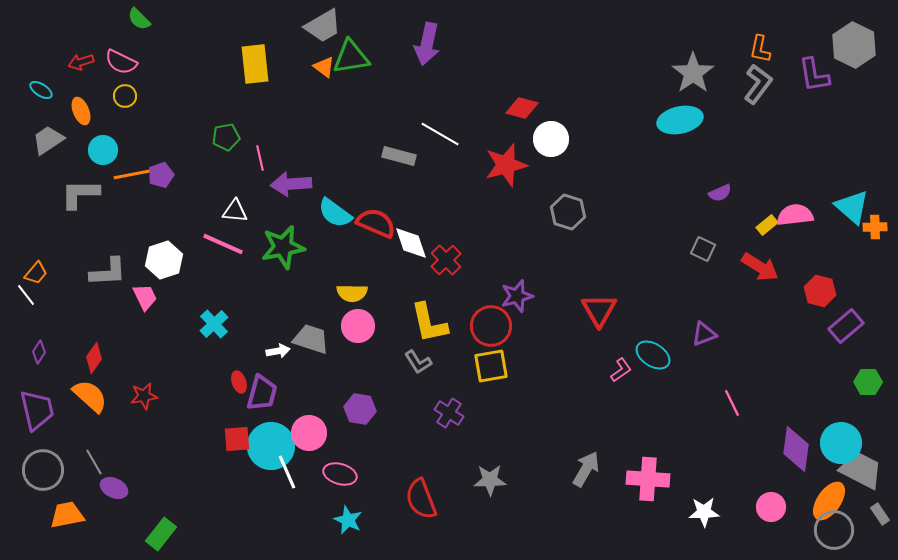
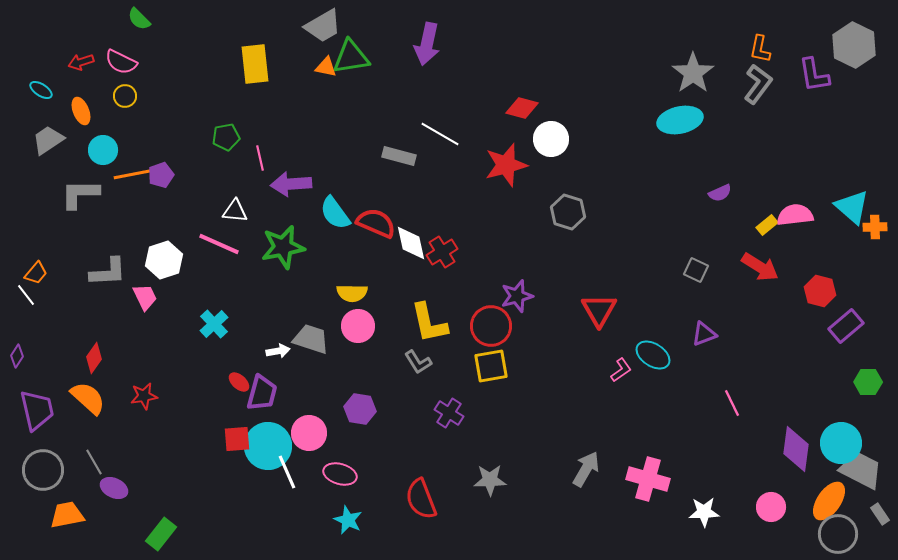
orange triangle at (324, 67): moved 2 px right; rotated 25 degrees counterclockwise
cyan semicircle at (335, 213): rotated 18 degrees clockwise
white diamond at (411, 243): rotated 6 degrees clockwise
pink line at (223, 244): moved 4 px left
gray square at (703, 249): moved 7 px left, 21 px down
red cross at (446, 260): moved 4 px left, 8 px up; rotated 12 degrees clockwise
purple diamond at (39, 352): moved 22 px left, 4 px down
red ellipse at (239, 382): rotated 30 degrees counterclockwise
orange semicircle at (90, 396): moved 2 px left, 2 px down
cyan circle at (271, 446): moved 3 px left
pink cross at (648, 479): rotated 12 degrees clockwise
gray circle at (834, 530): moved 4 px right, 4 px down
